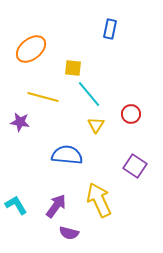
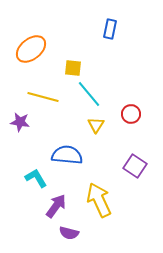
cyan L-shape: moved 20 px right, 27 px up
